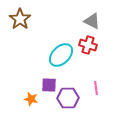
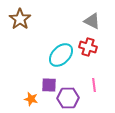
red cross: moved 2 px down
pink line: moved 2 px left, 3 px up
